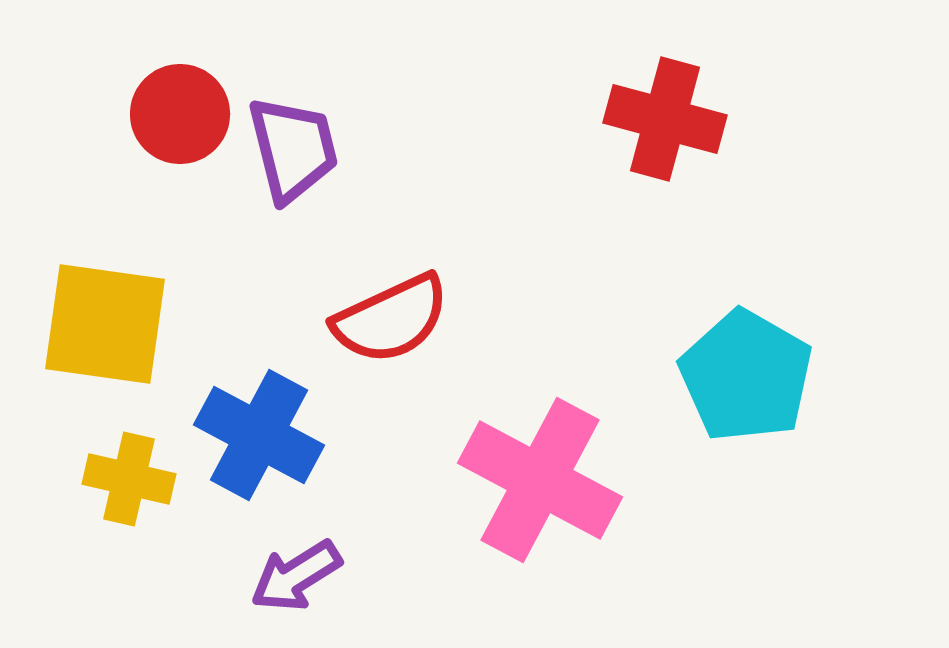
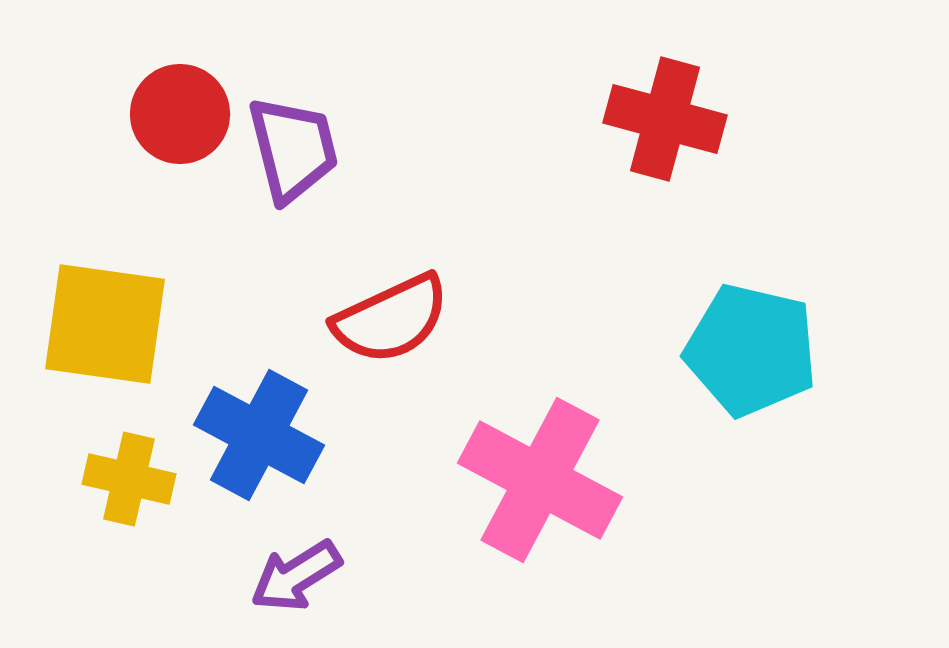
cyan pentagon: moved 5 px right, 26 px up; rotated 17 degrees counterclockwise
